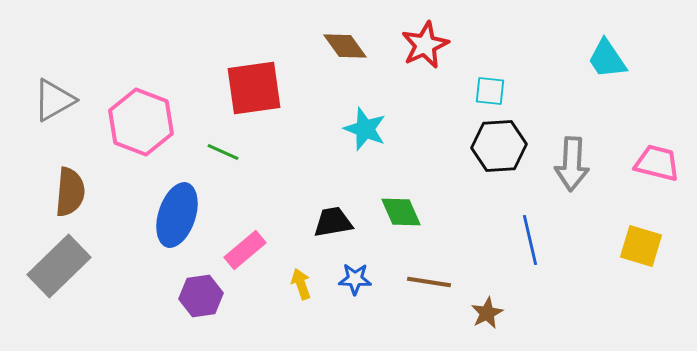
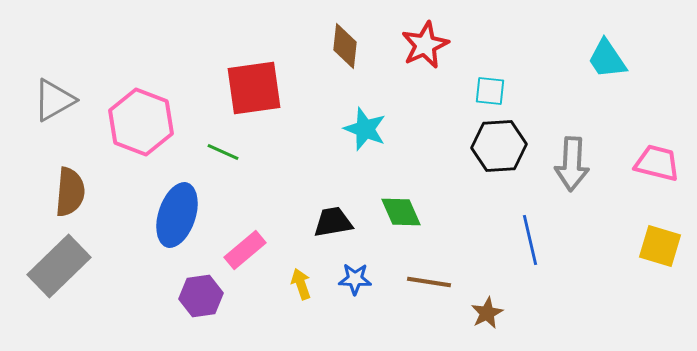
brown diamond: rotated 42 degrees clockwise
yellow square: moved 19 px right
